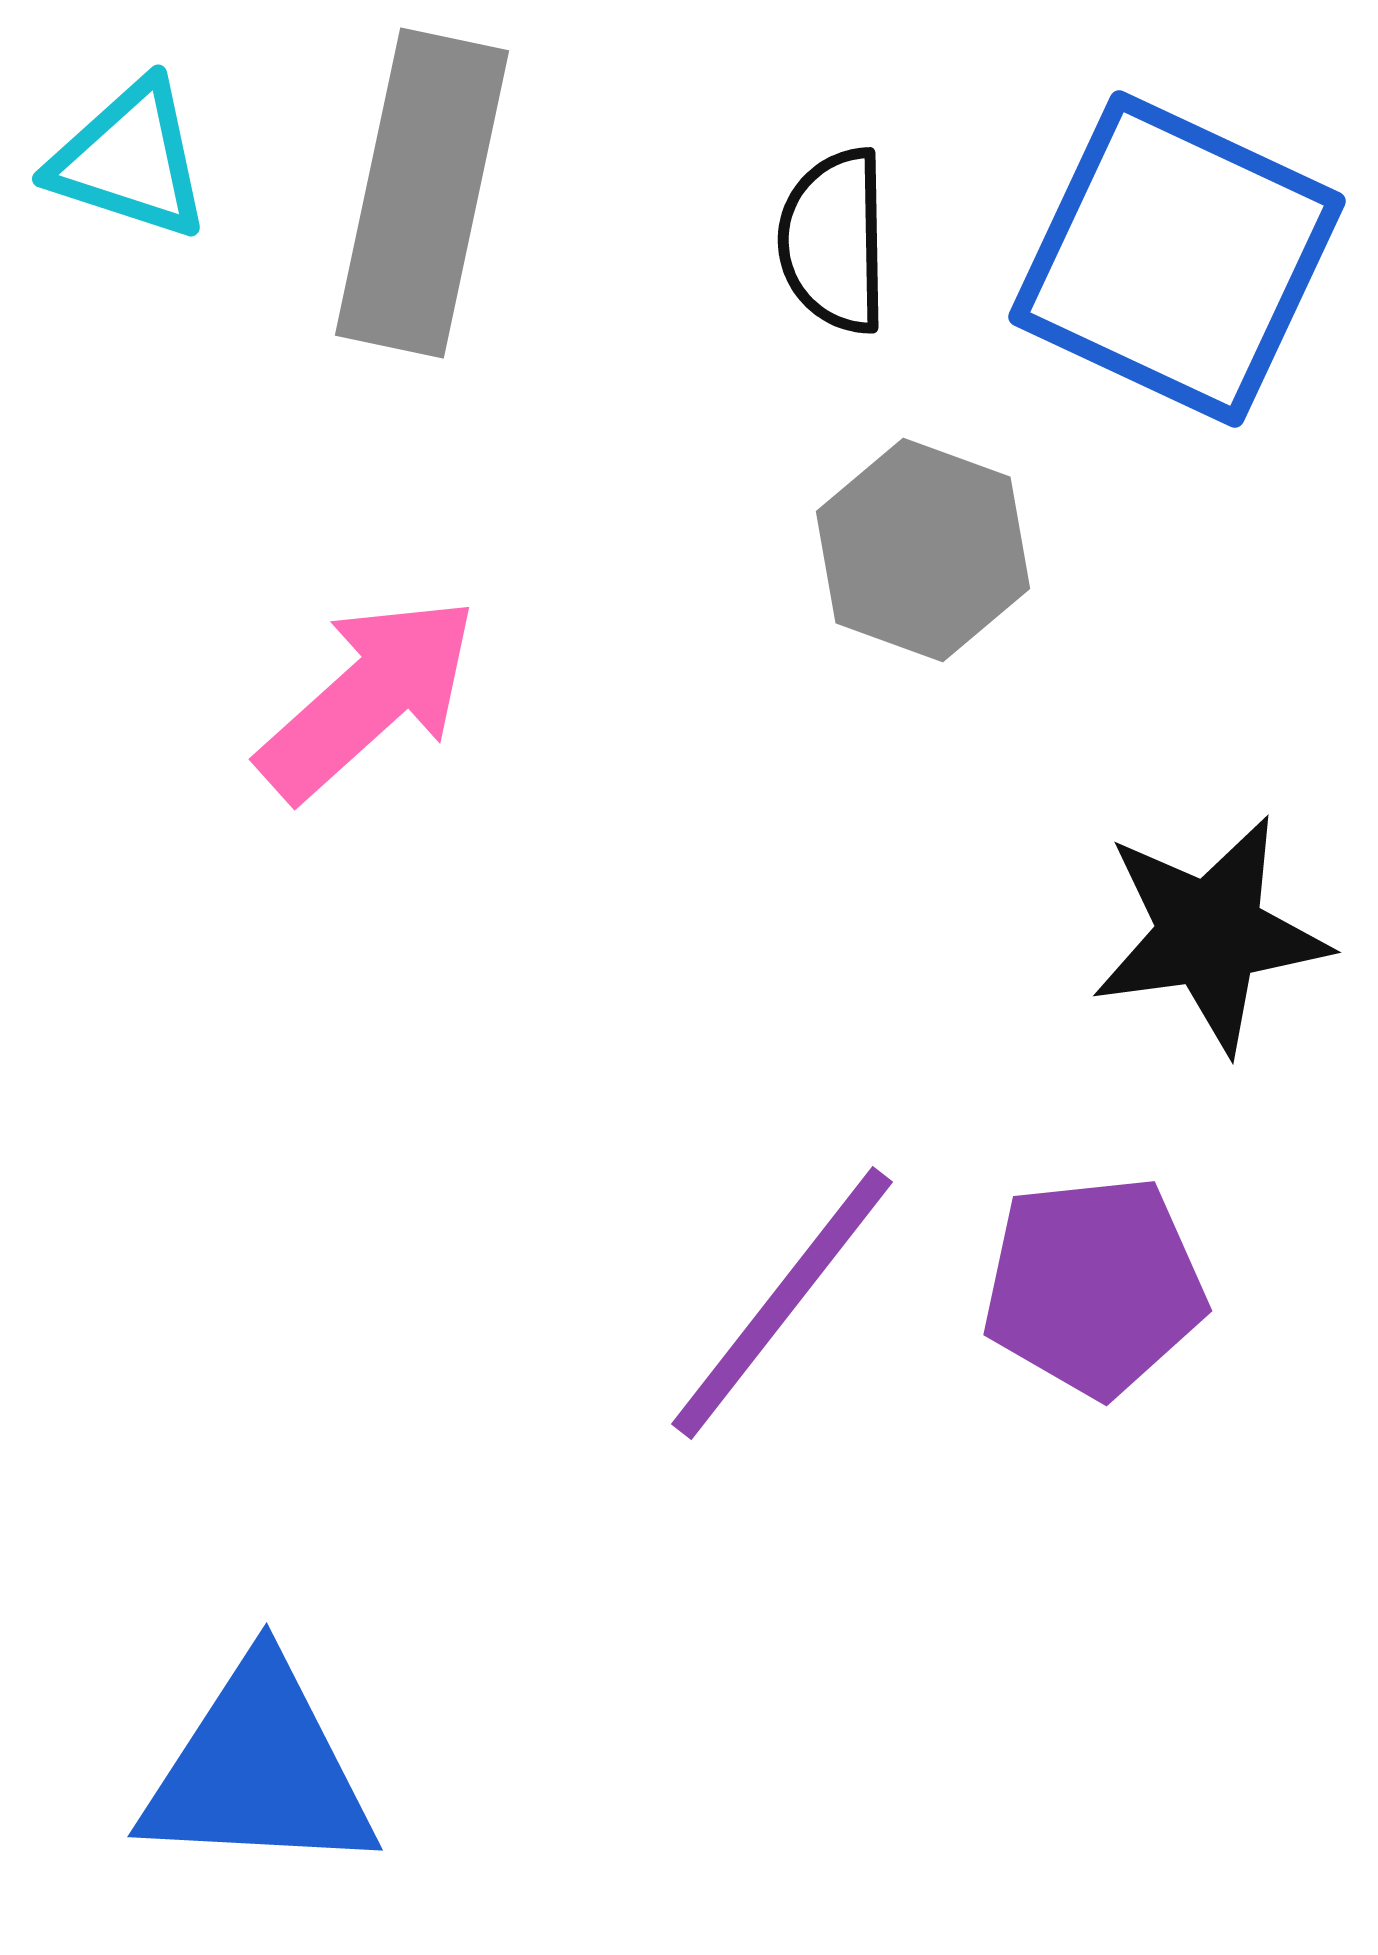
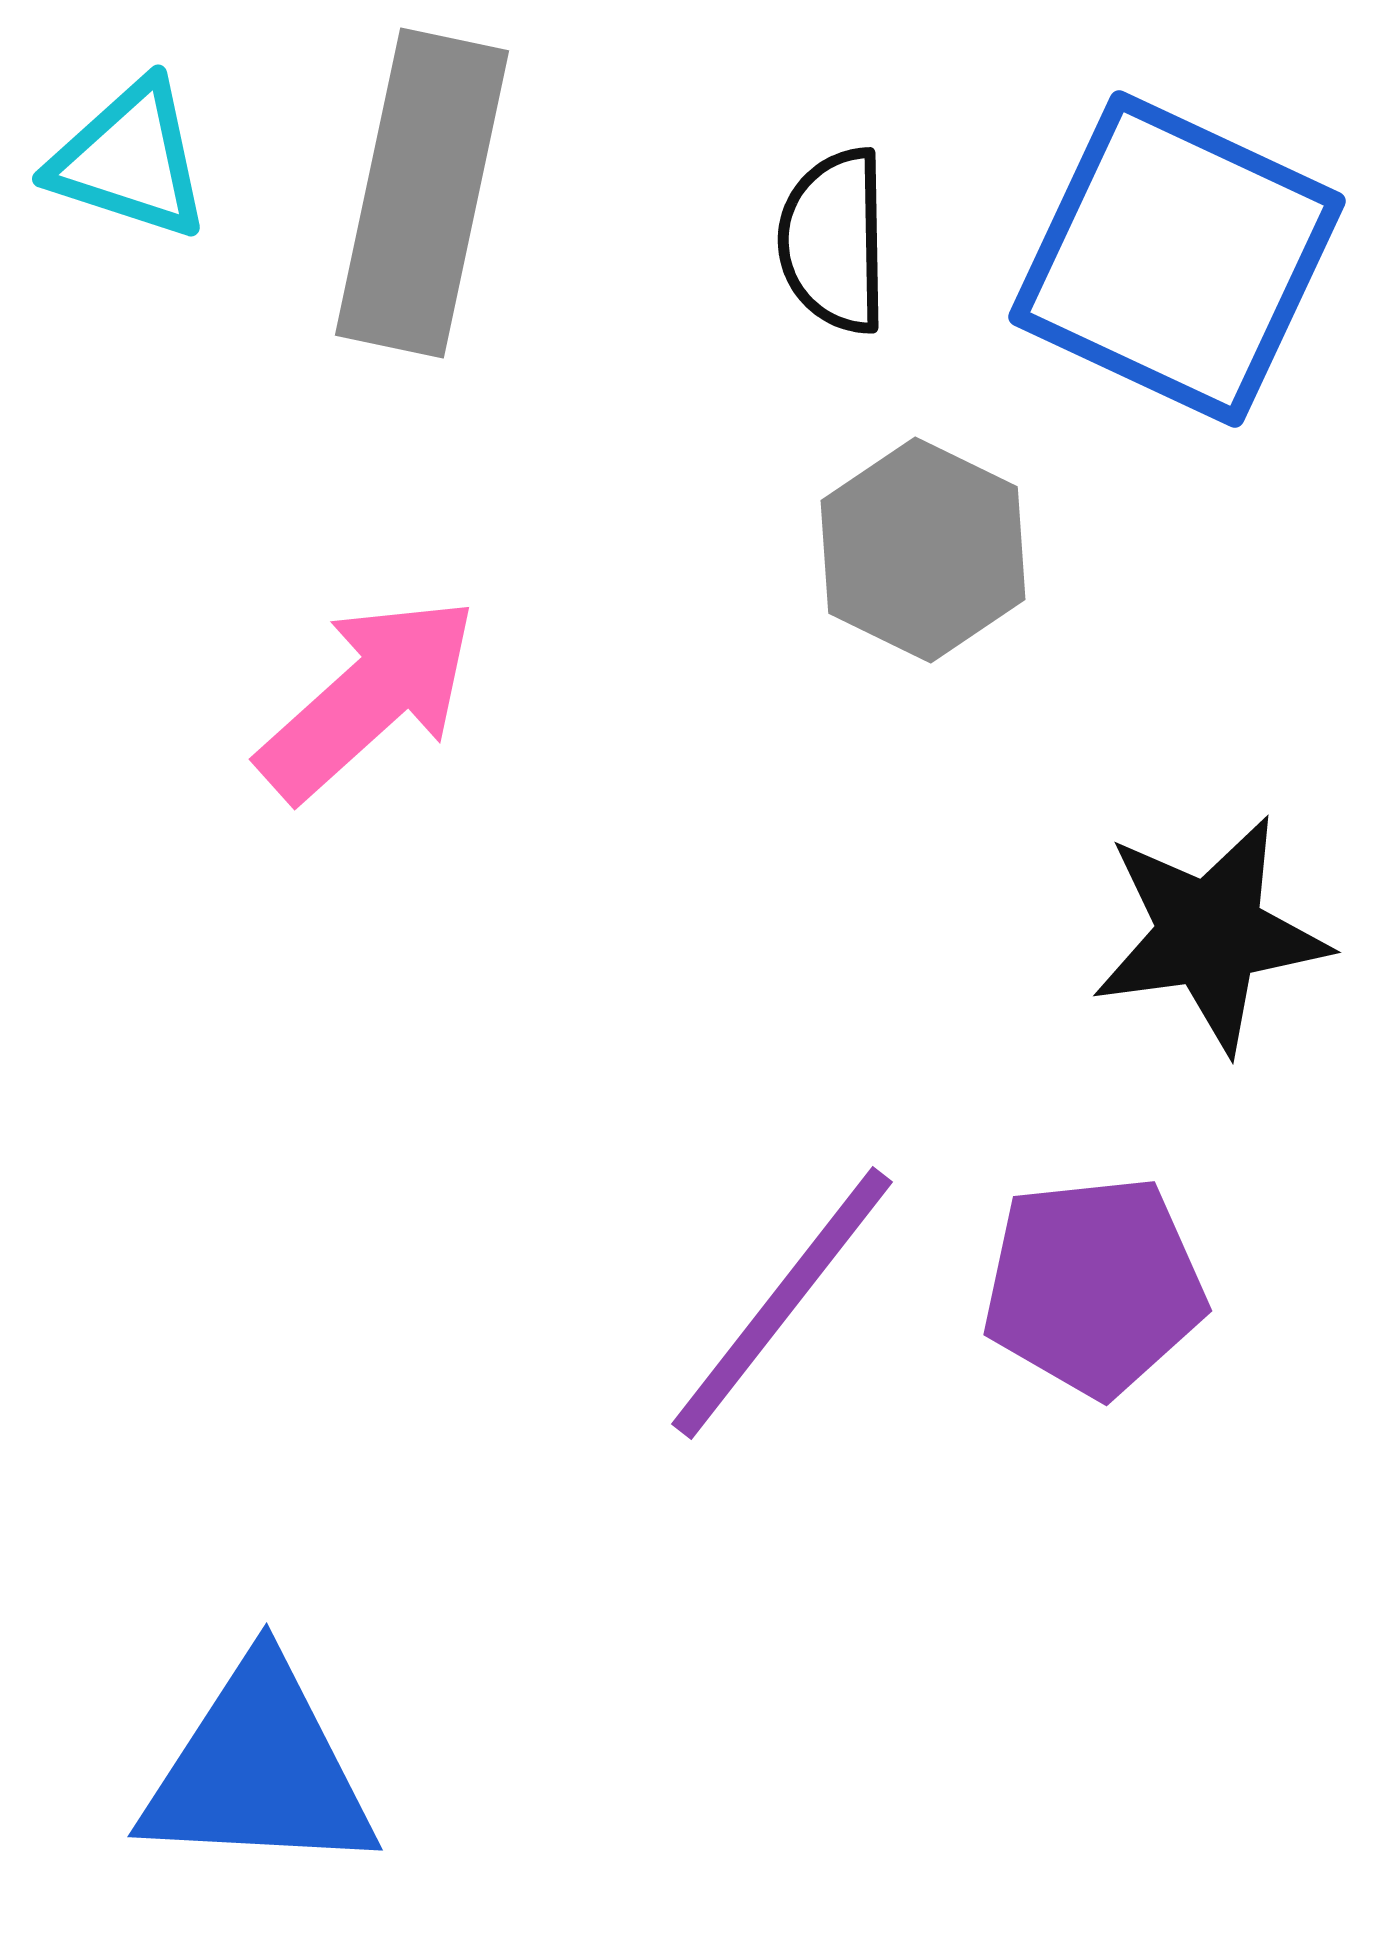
gray hexagon: rotated 6 degrees clockwise
